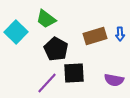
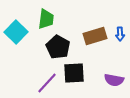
green trapezoid: rotated 120 degrees counterclockwise
black pentagon: moved 2 px right, 2 px up
